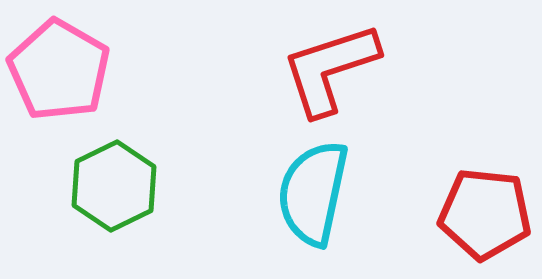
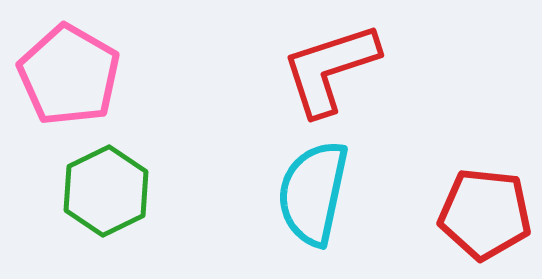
pink pentagon: moved 10 px right, 5 px down
green hexagon: moved 8 px left, 5 px down
